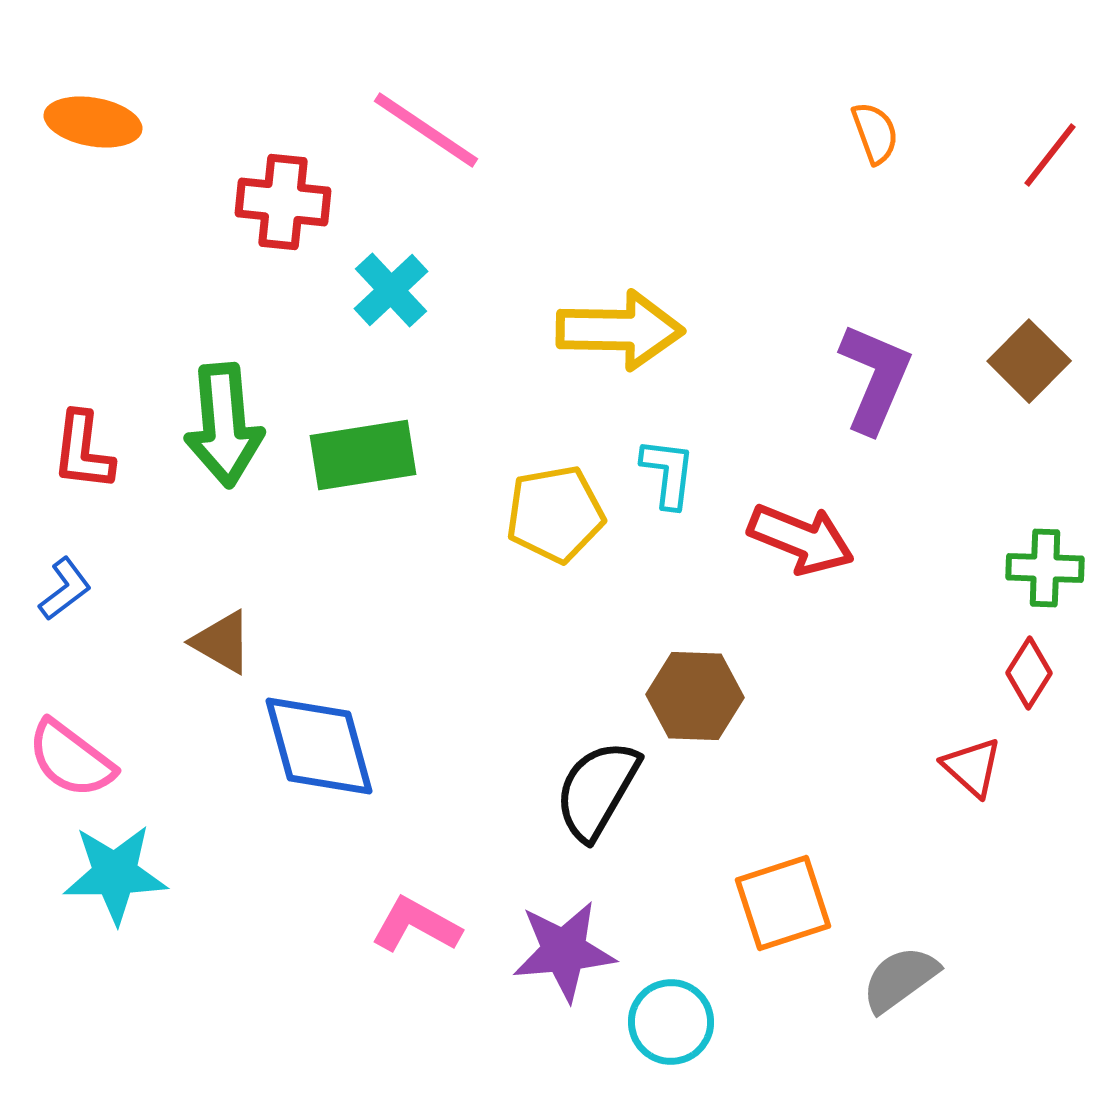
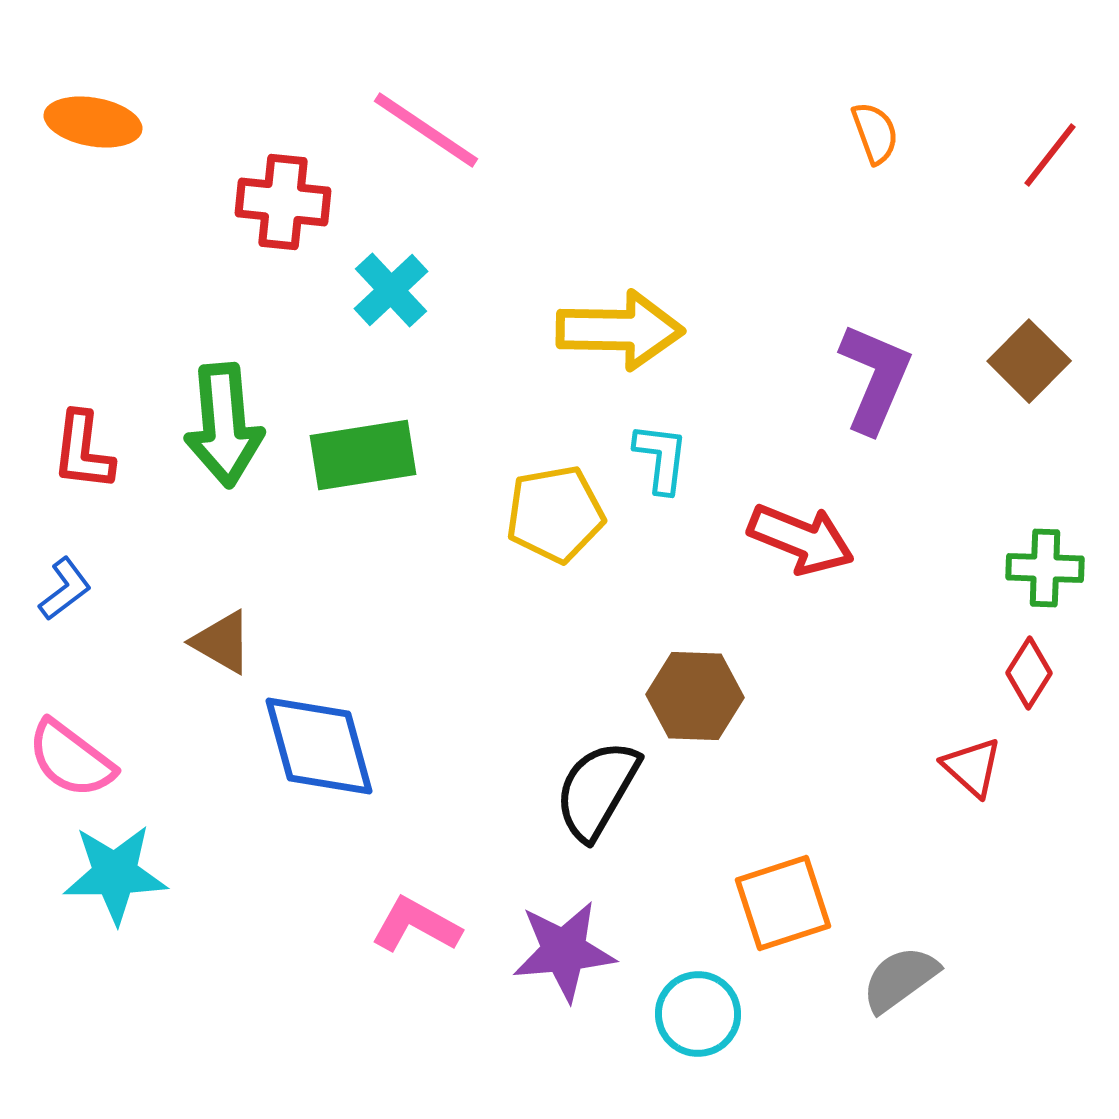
cyan L-shape: moved 7 px left, 15 px up
cyan circle: moved 27 px right, 8 px up
